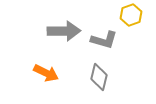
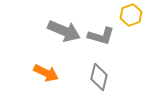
gray arrow: rotated 24 degrees clockwise
gray L-shape: moved 3 px left, 4 px up
